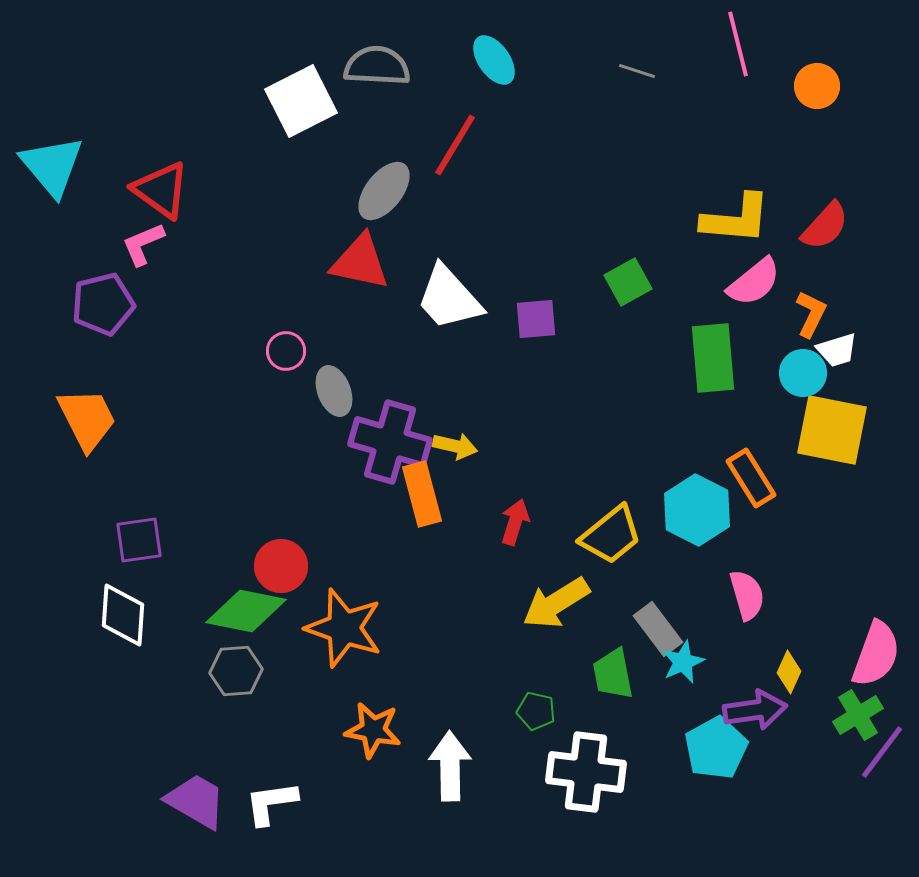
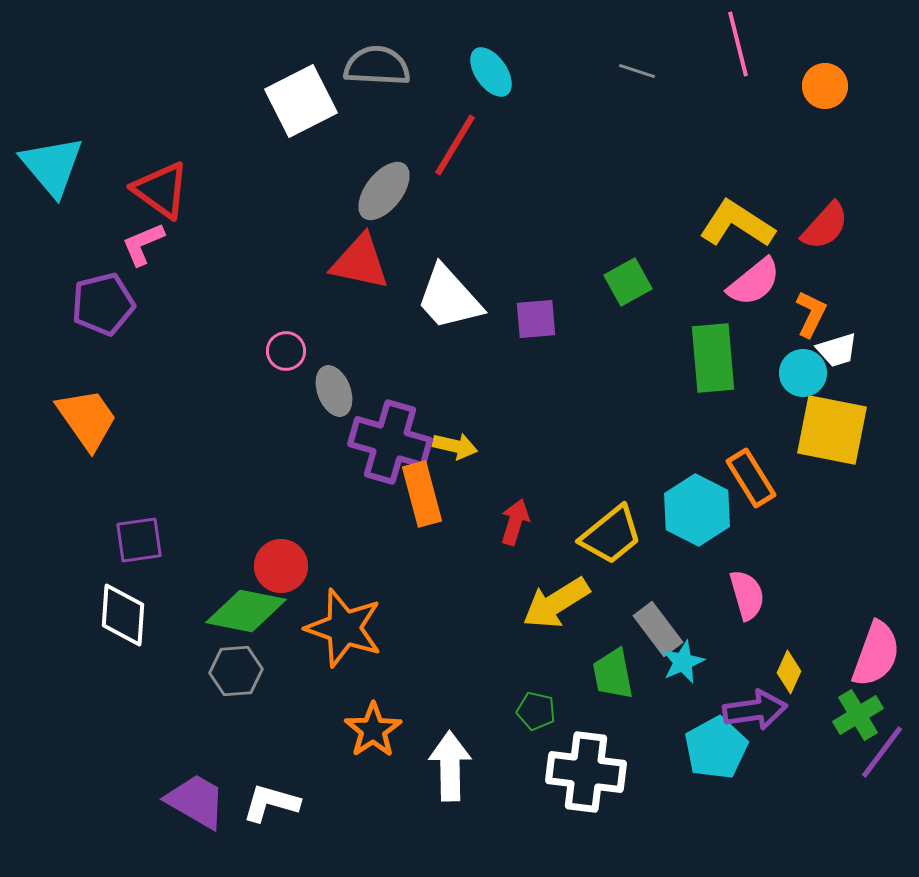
cyan ellipse at (494, 60): moved 3 px left, 12 px down
orange circle at (817, 86): moved 8 px right
yellow L-shape at (736, 219): moved 1 px right, 5 px down; rotated 152 degrees counterclockwise
orange trapezoid at (87, 419): rotated 8 degrees counterclockwise
orange star at (373, 730): rotated 28 degrees clockwise
white L-shape at (271, 803): rotated 24 degrees clockwise
